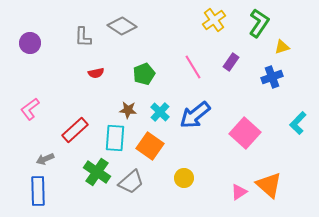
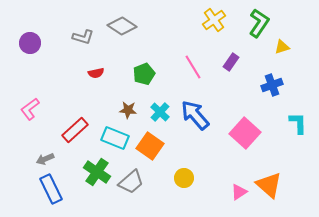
gray L-shape: rotated 75 degrees counterclockwise
blue cross: moved 8 px down
blue arrow: rotated 88 degrees clockwise
cyan L-shape: rotated 135 degrees clockwise
cyan rectangle: rotated 72 degrees counterclockwise
blue rectangle: moved 13 px right, 2 px up; rotated 24 degrees counterclockwise
